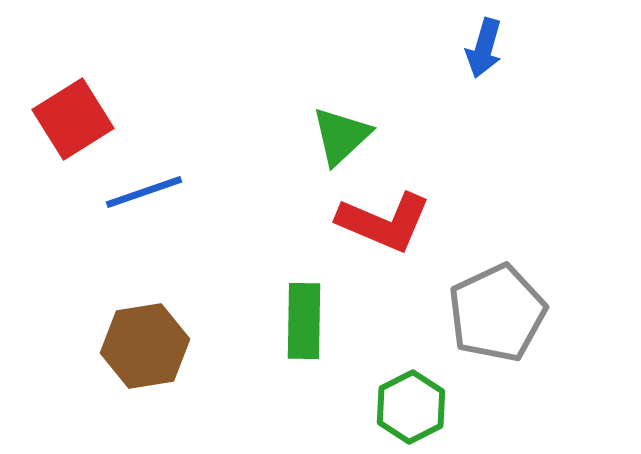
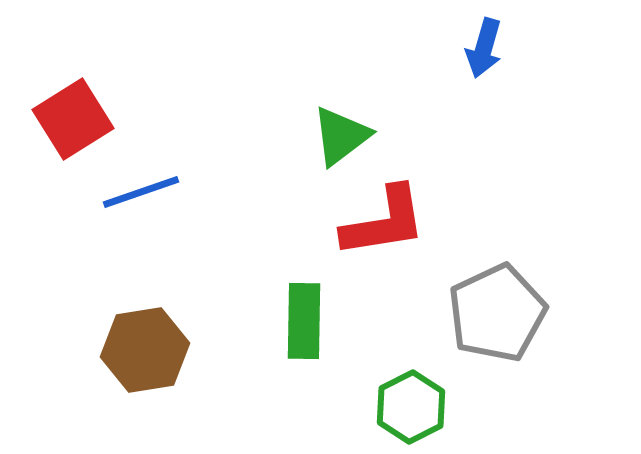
green triangle: rotated 6 degrees clockwise
blue line: moved 3 px left
red L-shape: rotated 32 degrees counterclockwise
brown hexagon: moved 4 px down
